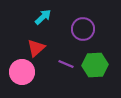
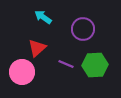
cyan arrow: rotated 102 degrees counterclockwise
red triangle: moved 1 px right
